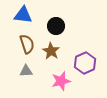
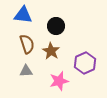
pink star: moved 2 px left
